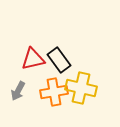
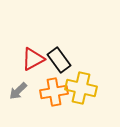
red triangle: rotated 15 degrees counterclockwise
gray arrow: rotated 18 degrees clockwise
